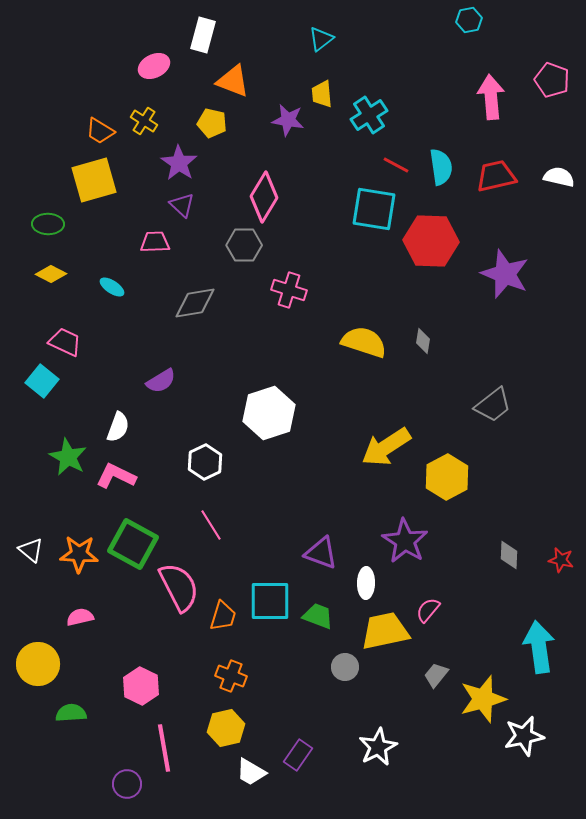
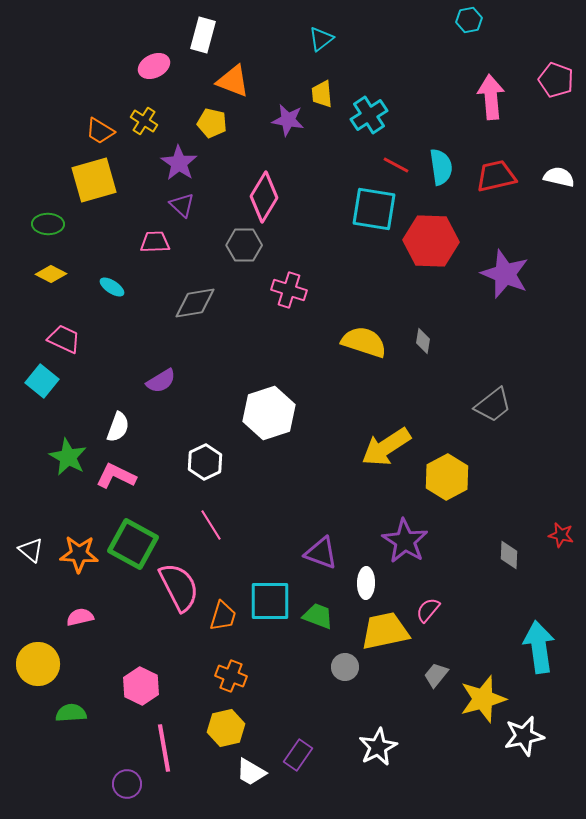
pink pentagon at (552, 80): moved 4 px right
pink trapezoid at (65, 342): moved 1 px left, 3 px up
red star at (561, 560): moved 25 px up
